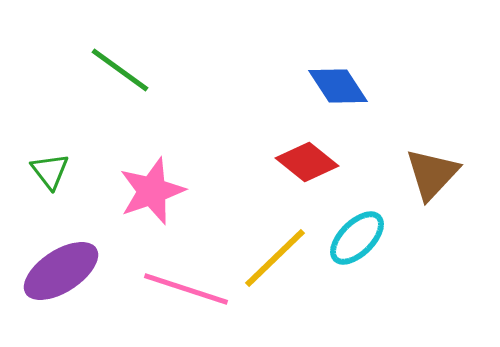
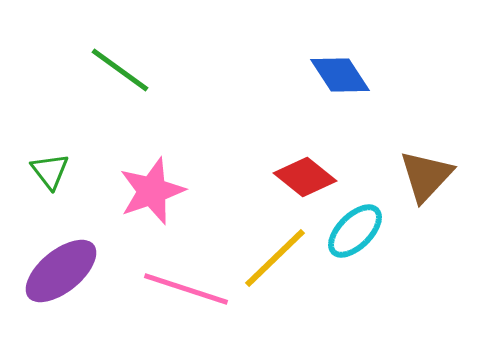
blue diamond: moved 2 px right, 11 px up
red diamond: moved 2 px left, 15 px down
brown triangle: moved 6 px left, 2 px down
cyan ellipse: moved 2 px left, 7 px up
purple ellipse: rotated 6 degrees counterclockwise
